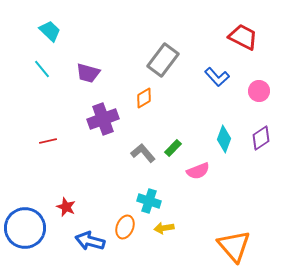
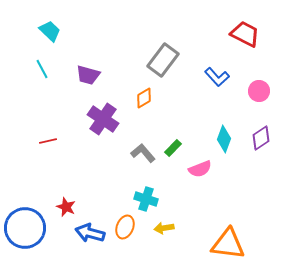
red trapezoid: moved 2 px right, 3 px up
cyan line: rotated 12 degrees clockwise
purple trapezoid: moved 2 px down
purple cross: rotated 36 degrees counterclockwise
pink semicircle: moved 2 px right, 2 px up
cyan cross: moved 3 px left, 2 px up
blue arrow: moved 8 px up
orange triangle: moved 6 px left, 2 px up; rotated 42 degrees counterclockwise
